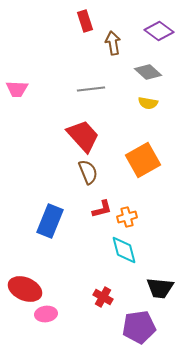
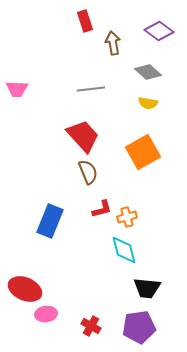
orange square: moved 8 px up
black trapezoid: moved 13 px left
red cross: moved 12 px left, 29 px down
